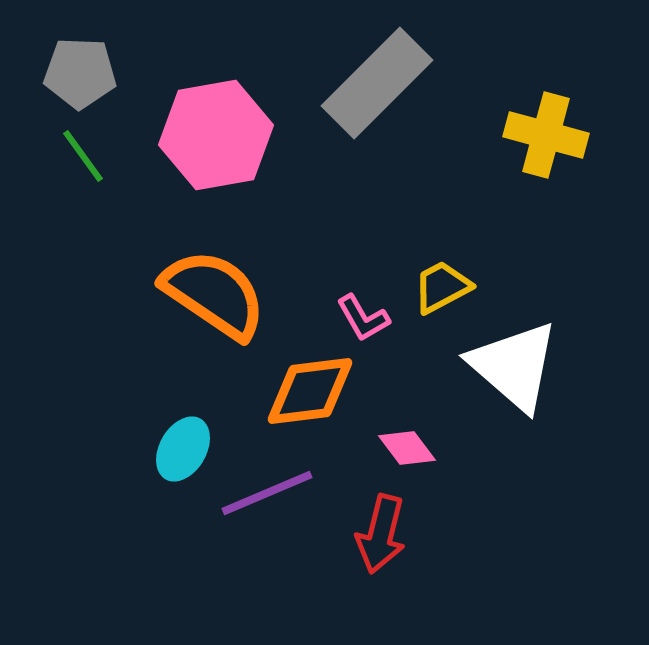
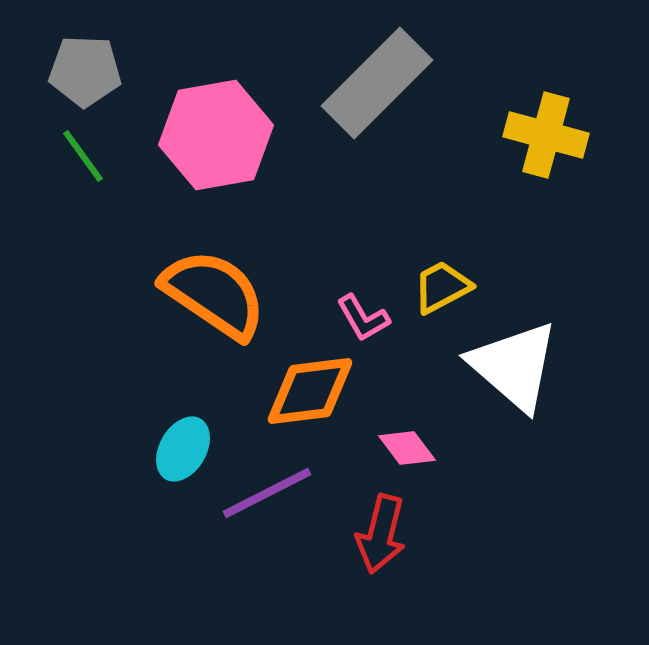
gray pentagon: moved 5 px right, 2 px up
purple line: rotated 4 degrees counterclockwise
